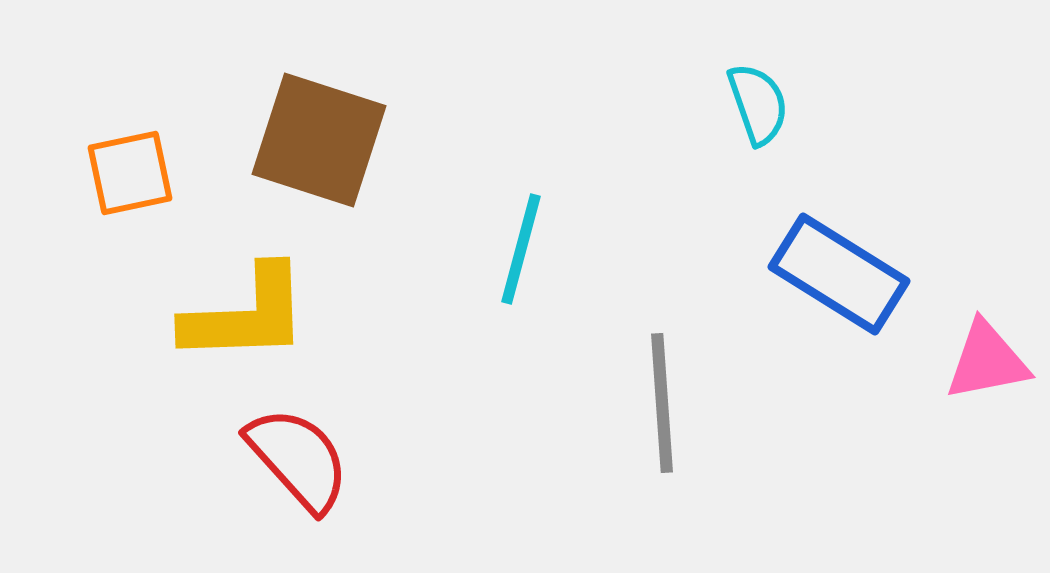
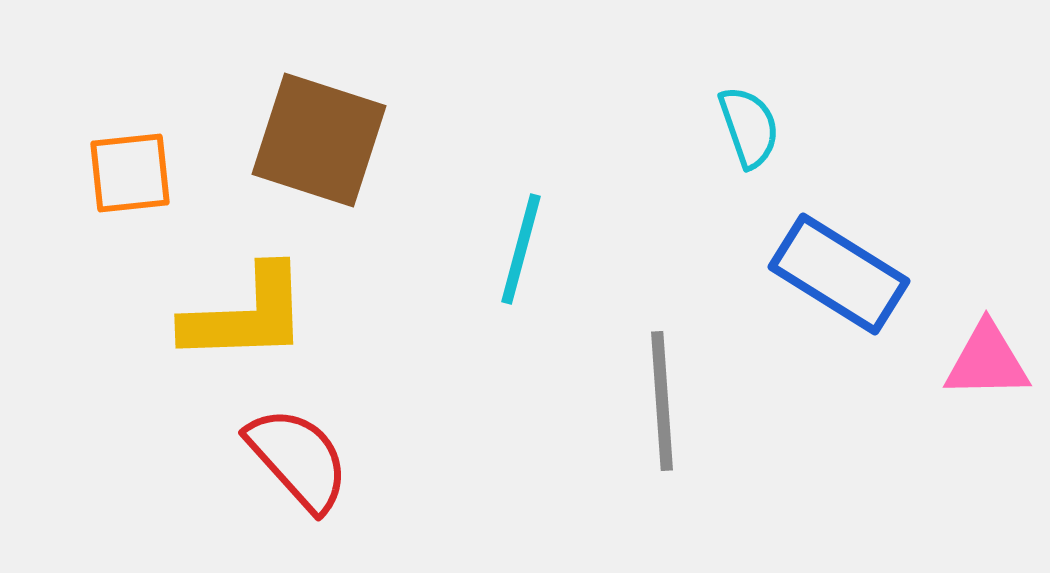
cyan semicircle: moved 9 px left, 23 px down
orange square: rotated 6 degrees clockwise
pink triangle: rotated 10 degrees clockwise
gray line: moved 2 px up
